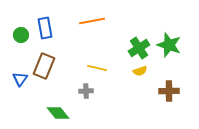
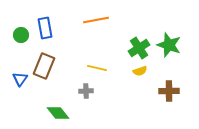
orange line: moved 4 px right, 1 px up
